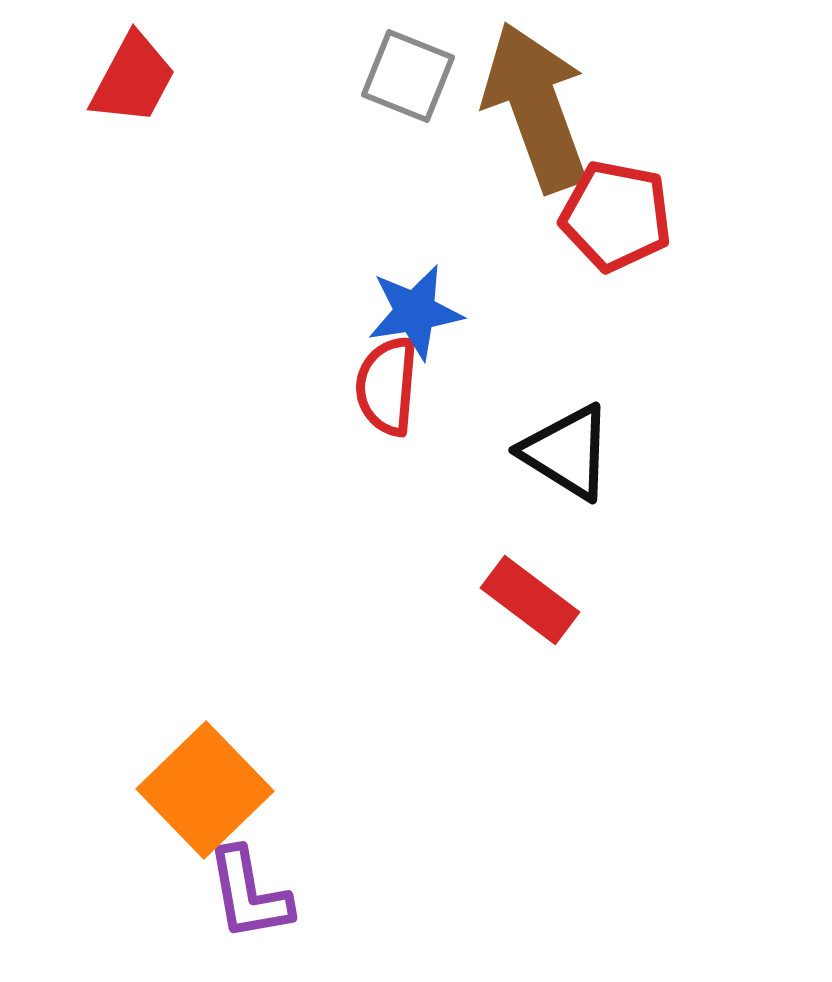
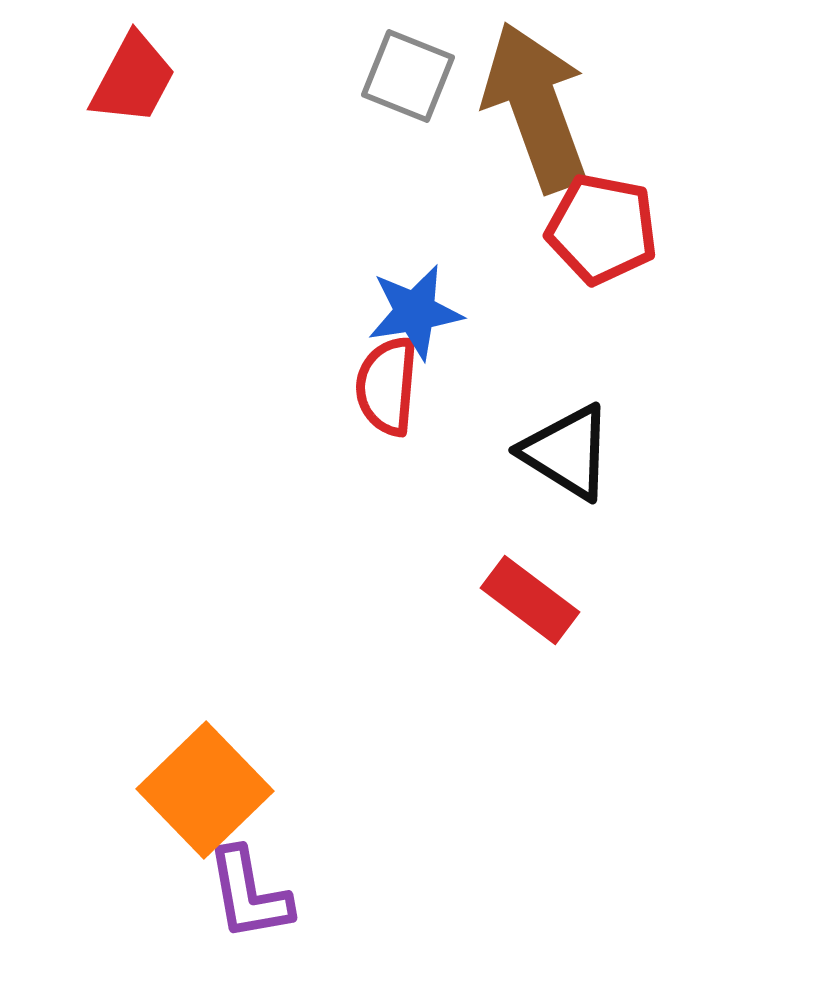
red pentagon: moved 14 px left, 13 px down
